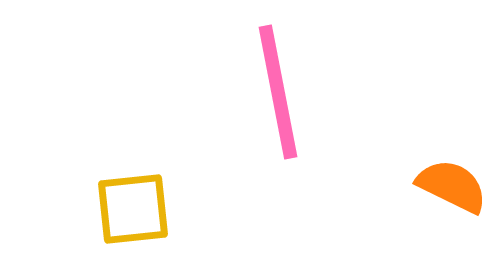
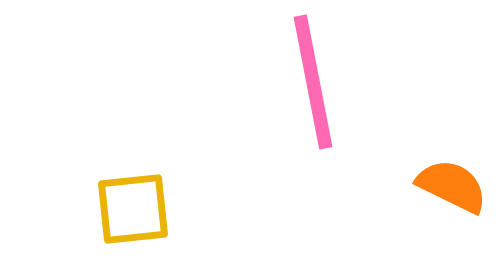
pink line: moved 35 px right, 10 px up
